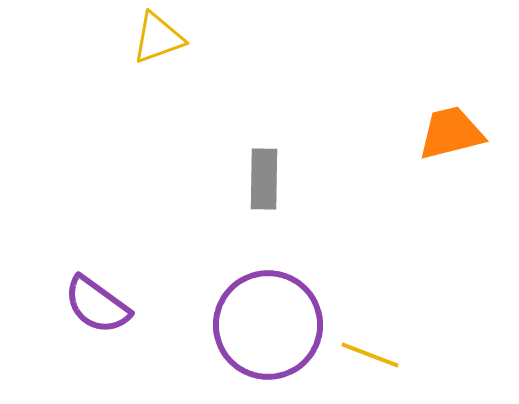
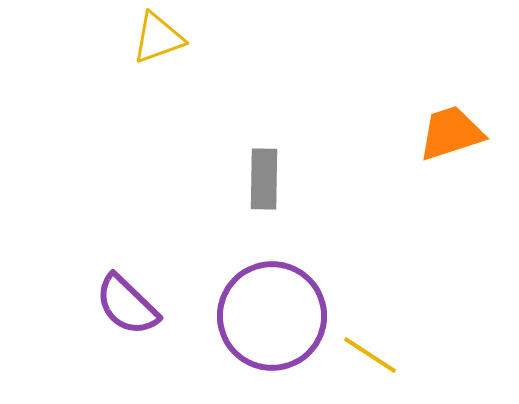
orange trapezoid: rotated 4 degrees counterclockwise
purple semicircle: moved 30 px right; rotated 8 degrees clockwise
purple circle: moved 4 px right, 9 px up
yellow line: rotated 12 degrees clockwise
